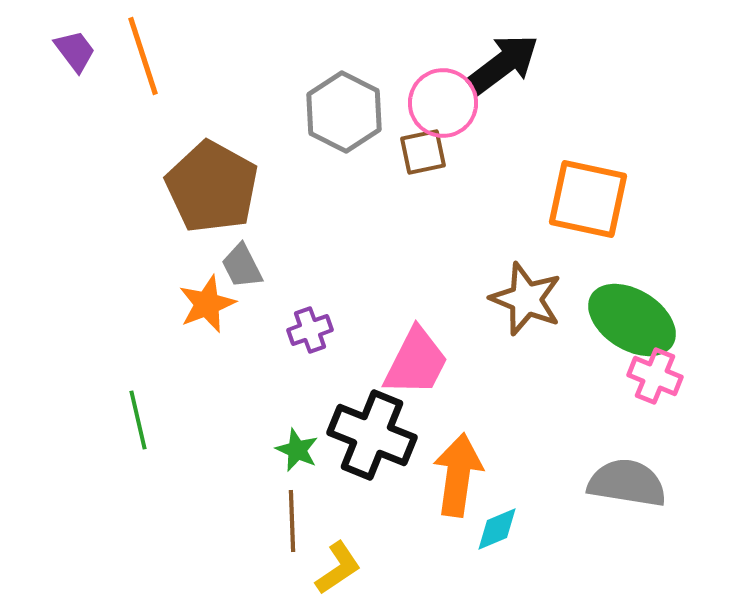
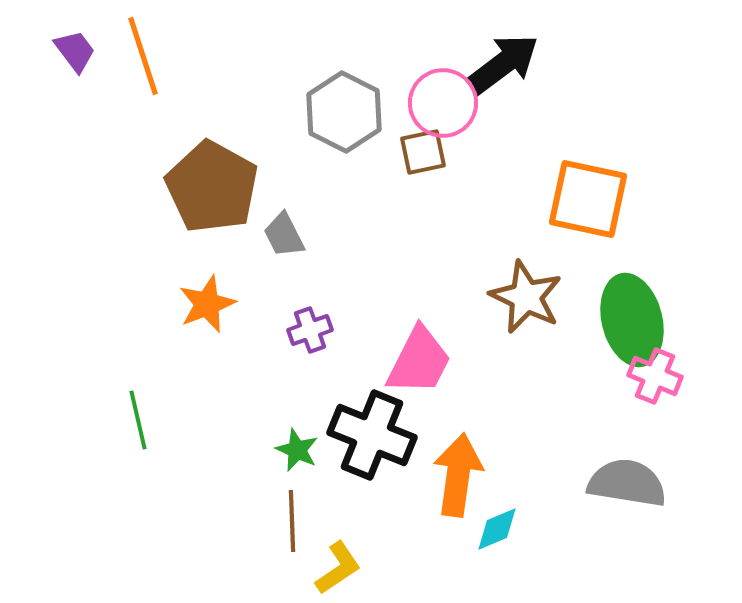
gray trapezoid: moved 42 px right, 31 px up
brown star: moved 2 px up; rotated 4 degrees clockwise
green ellipse: rotated 44 degrees clockwise
pink trapezoid: moved 3 px right, 1 px up
